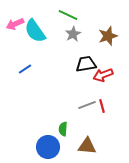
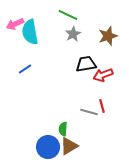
cyan semicircle: moved 5 px left, 1 px down; rotated 25 degrees clockwise
gray line: moved 2 px right, 7 px down; rotated 36 degrees clockwise
brown triangle: moved 18 px left; rotated 36 degrees counterclockwise
